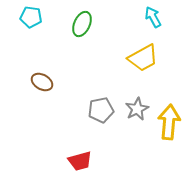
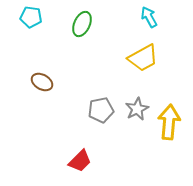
cyan arrow: moved 4 px left
red trapezoid: rotated 30 degrees counterclockwise
